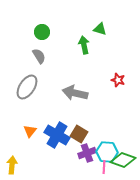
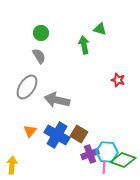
green circle: moved 1 px left, 1 px down
gray arrow: moved 18 px left, 7 px down
purple cross: moved 3 px right, 1 px down
